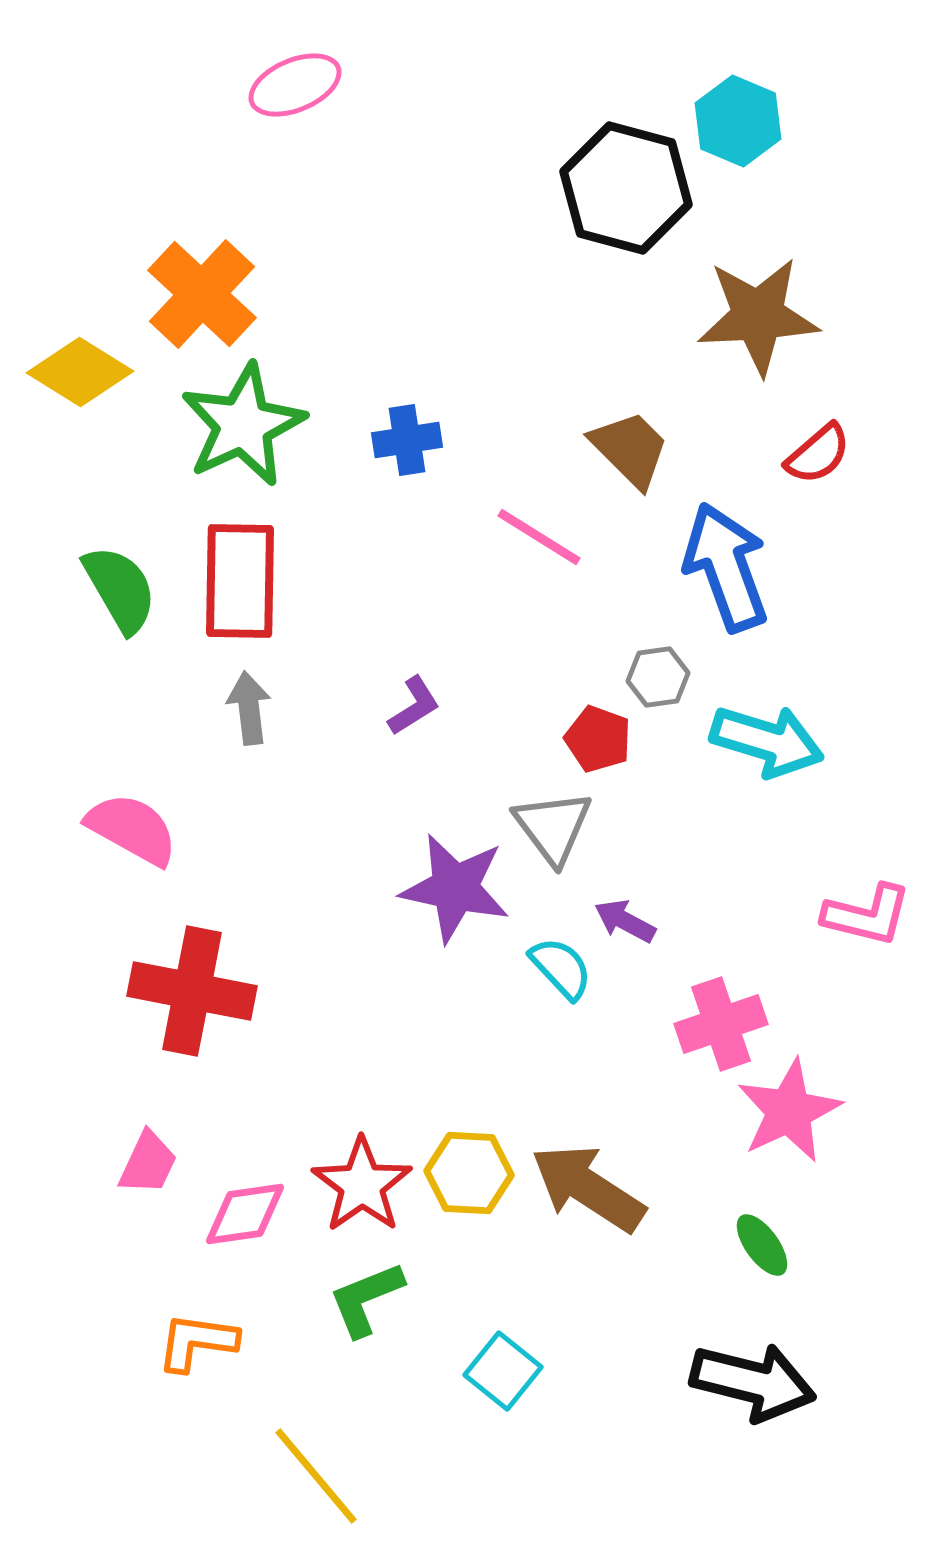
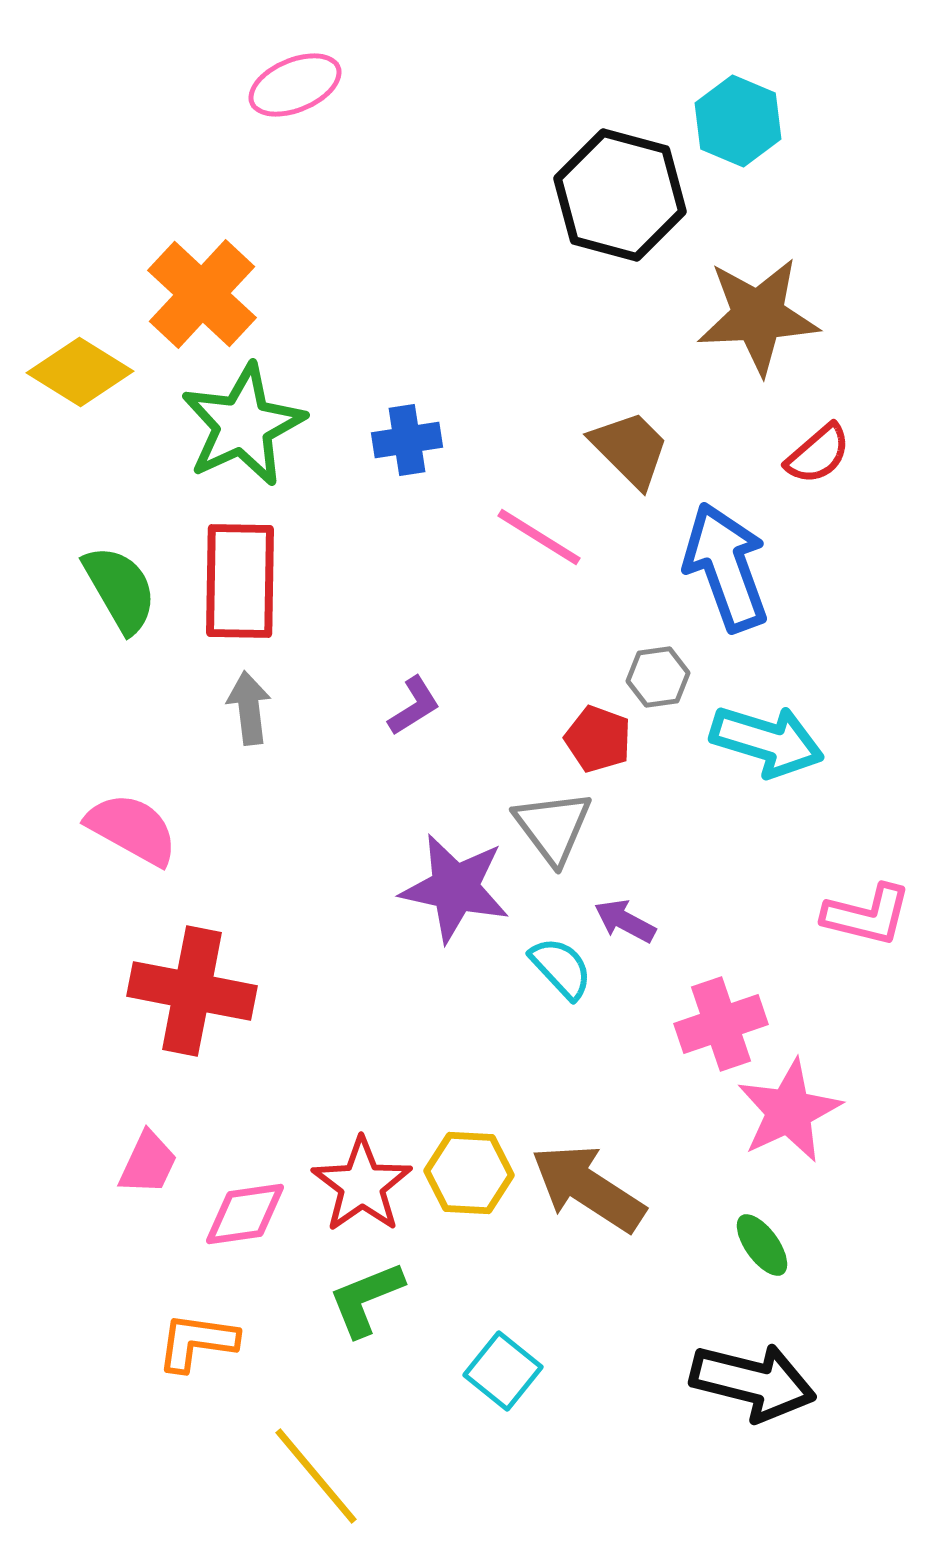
black hexagon: moved 6 px left, 7 px down
